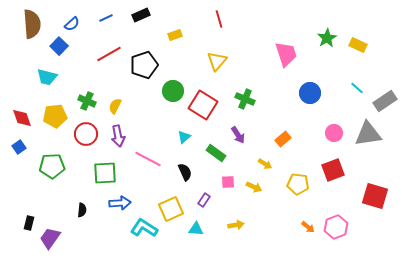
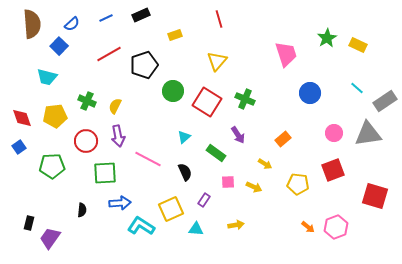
red square at (203, 105): moved 4 px right, 3 px up
red circle at (86, 134): moved 7 px down
cyan L-shape at (144, 228): moved 3 px left, 2 px up
